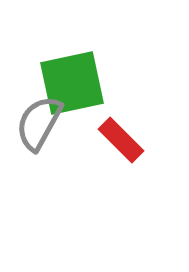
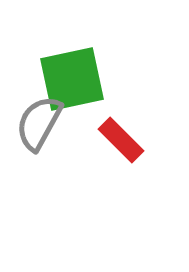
green square: moved 4 px up
